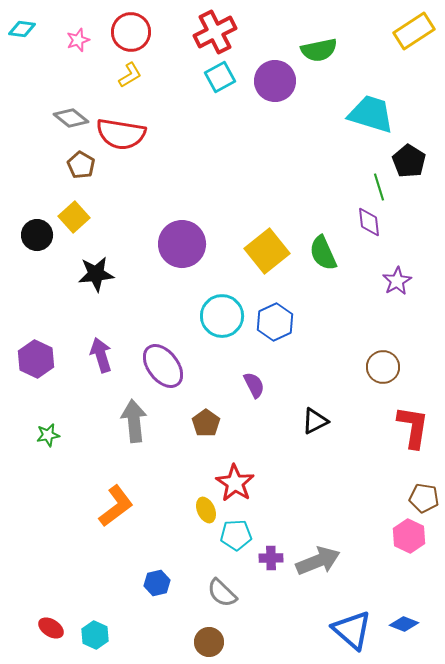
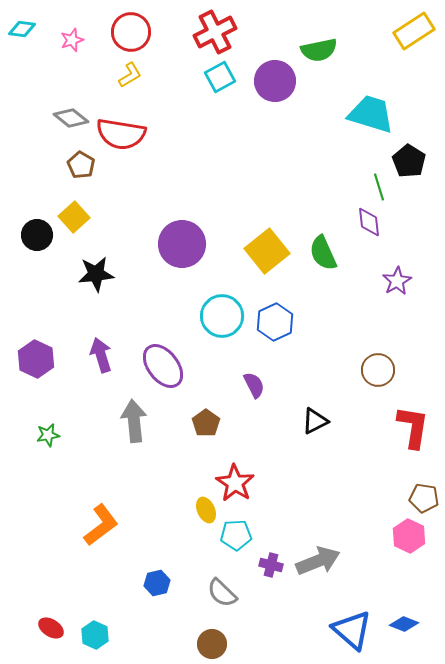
pink star at (78, 40): moved 6 px left
brown circle at (383, 367): moved 5 px left, 3 px down
orange L-shape at (116, 506): moved 15 px left, 19 px down
purple cross at (271, 558): moved 7 px down; rotated 15 degrees clockwise
brown circle at (209, 642): moved 3 px right, 2 px down
